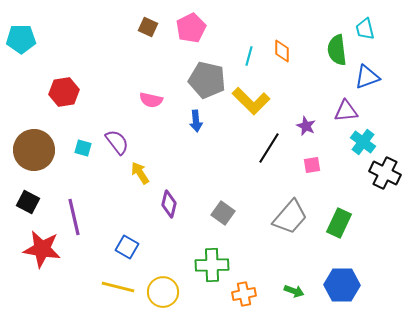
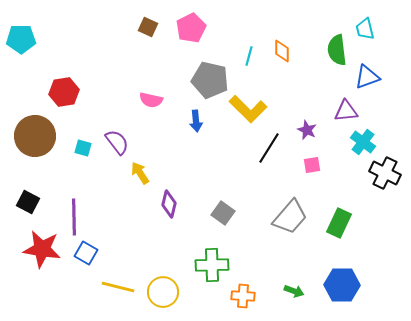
gray pentagon: moved 3 px right
yellow L-shape: moved 3 px left, 8 px down
purple star: moved 1 px right, 4 px down
brown circle: moved 1 px right, 14 px up
purple line: rotated 12 degrees clockwise
blue square: moved 41 px left, 6 px down
orange cross: moved 1 px left, 2 px down; rotated 15 degrees clockwise
